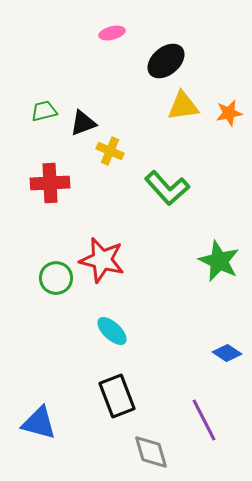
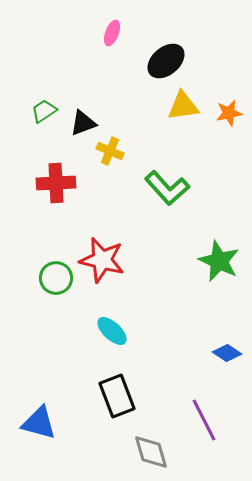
pink ellipse: rotated 55 degrees counterclockwise
green trapezoid: rotated 20 degrees counterclockwise
red cross: moved 6 px right
